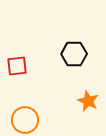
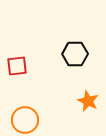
black hexagon: moved 1 px right
